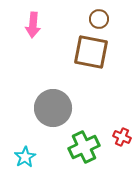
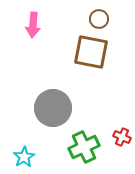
cyan star: moved 1 px left
